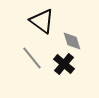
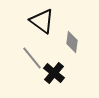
gray diamond: moved 1 px down; rotated 25 degrees clockwise
black cross: moved 10 px left, 9 px down
